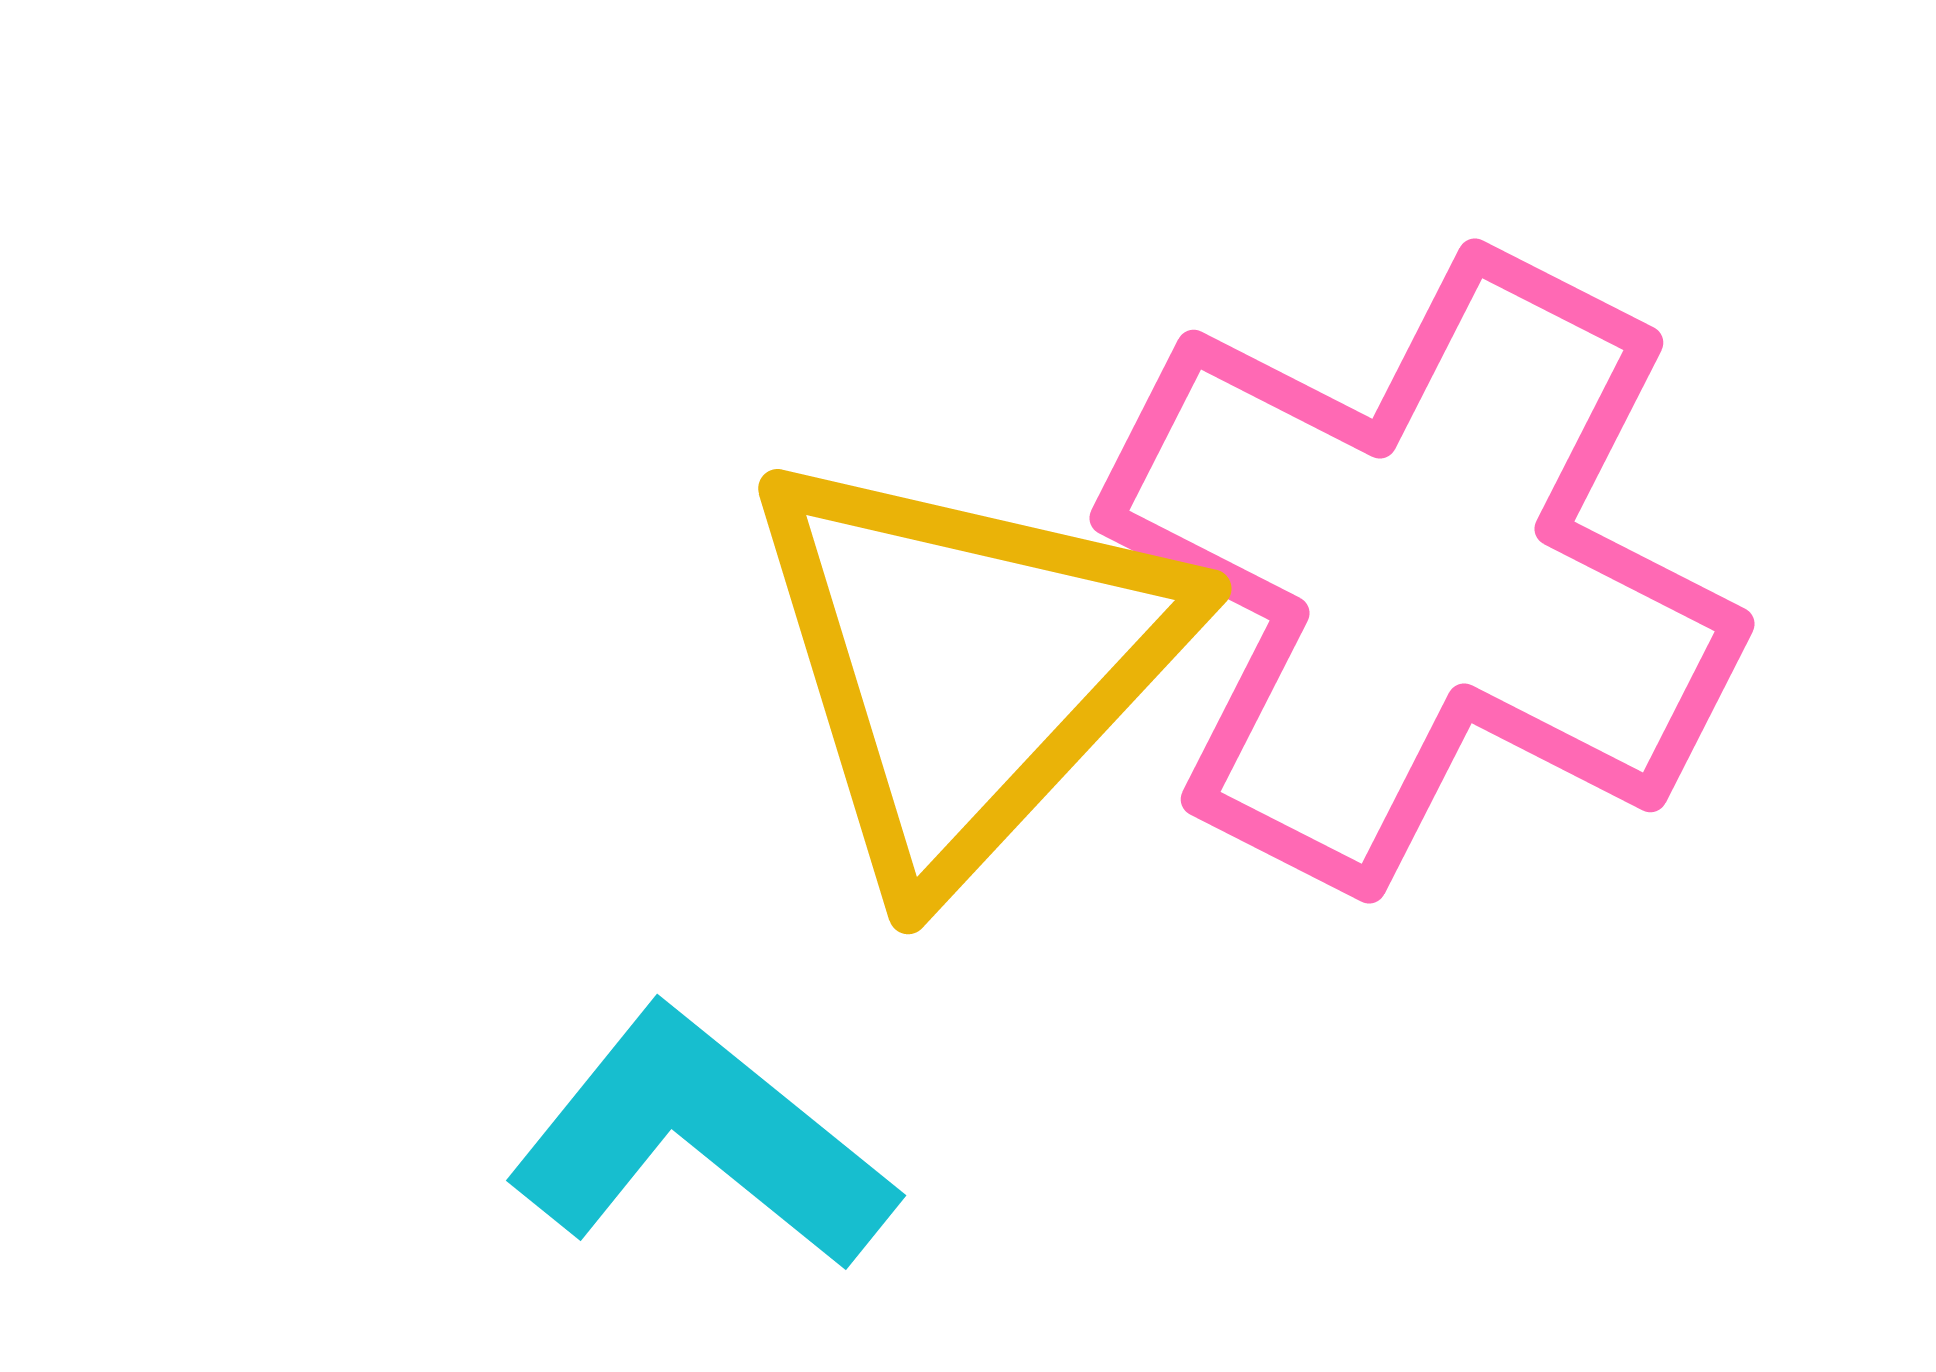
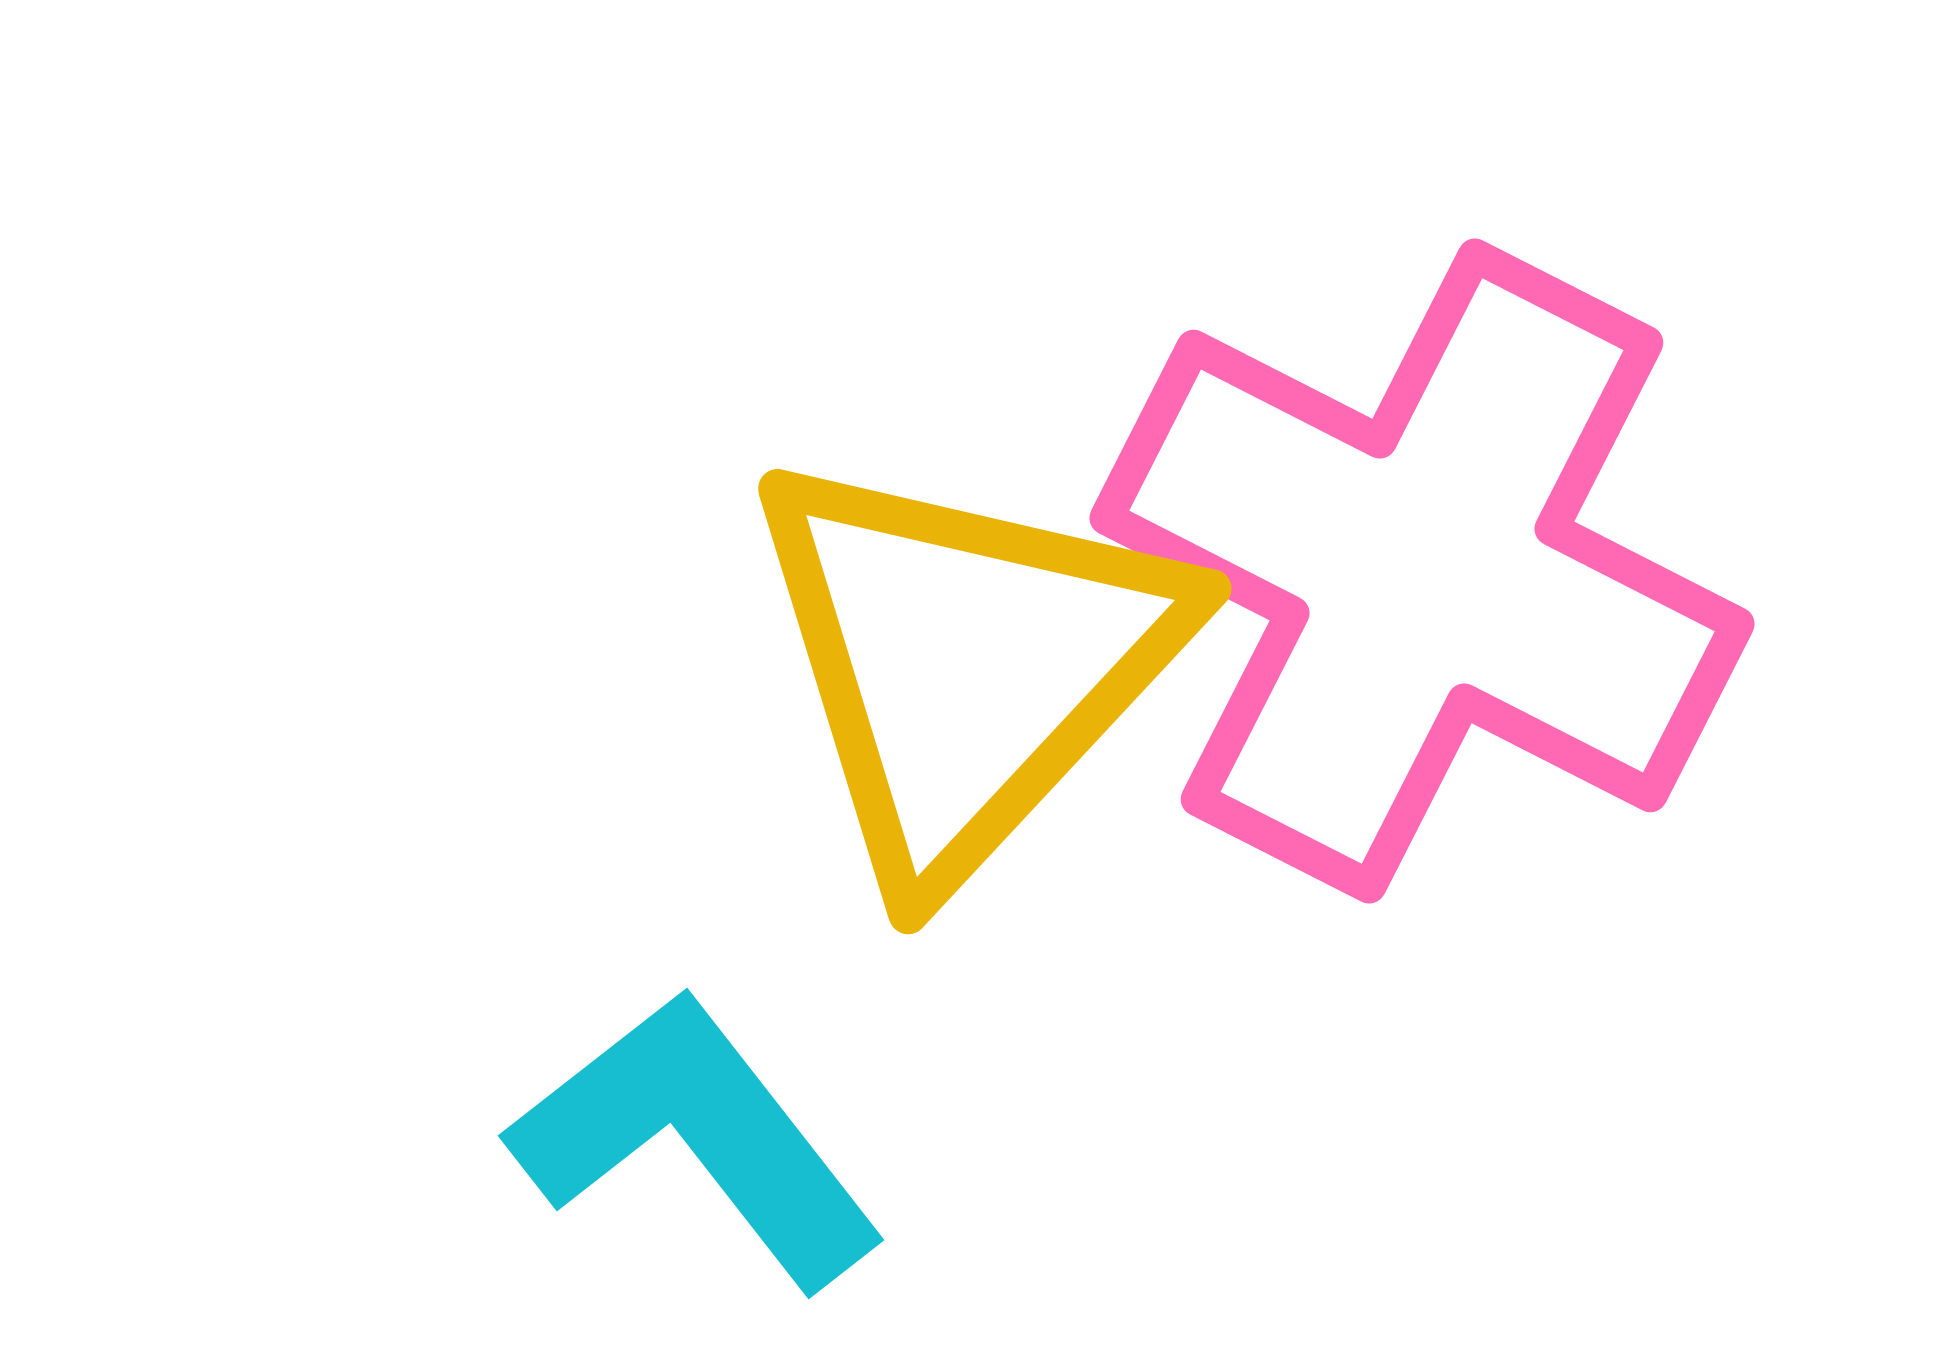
cyan L-shape: moved 4 px left; rotated 13 degrees clockwise
